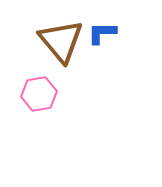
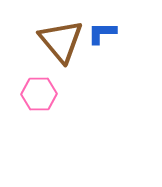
pink hexagon: rotated 8 degrees clockwise
